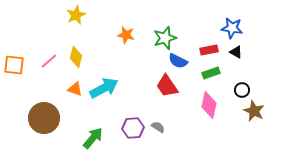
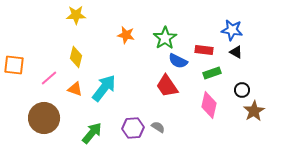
yellow star: rotated 24 degrees clockwise
blue star: moved 2 px down
green star: rotated 15 degrees counterclockwise
red rectangle: moved 5 px left; rotated 18 degrees clockwise
pink line: moved 17 px down
green rectangle: moved 1 px right
cyan arrow: rotated 24 degrees counterclockwise
brown star: rotated 15 degrees clockwise
green arrow: moved 1 px left, 5 px up
